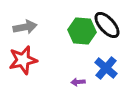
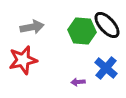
gray arrow: moved 7 px right
